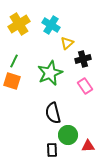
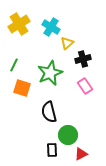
cyan cross: moved 2 px down
green line: moved 4 px down
orange square: moved 10 px right, 7 px down
black semicircle: moved 4 px left, 1 px up
red triangle: moved 7 px left, 8 px down; rotated 24 degrees counterclockwise
